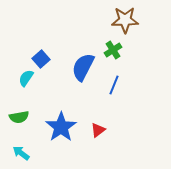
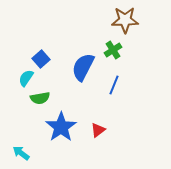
green semicircle: moved 21 px right, 19 px up
